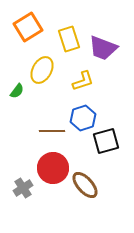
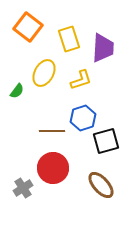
orange square: rotated 20 degrees counterclockwise
purple trapezoid: rotated 108 degrees counterclockwise
yellow ellipse: moved 2 px right, 3 px down
yellow L-shape: moved 2 px left, 1 px up
brown ellipse: moved 16 px right
